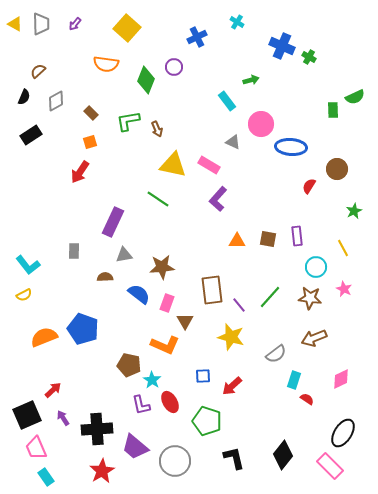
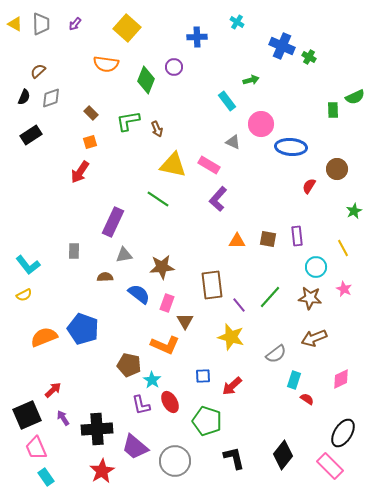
blue cross at (197, 37): rotated 24 degrees clockwise
gray diamond at (56, 101): moved 5 px left, 3 px up; rotated 10 degrees clockwise
brown rectangle at (212, 290): moved 5 px up
